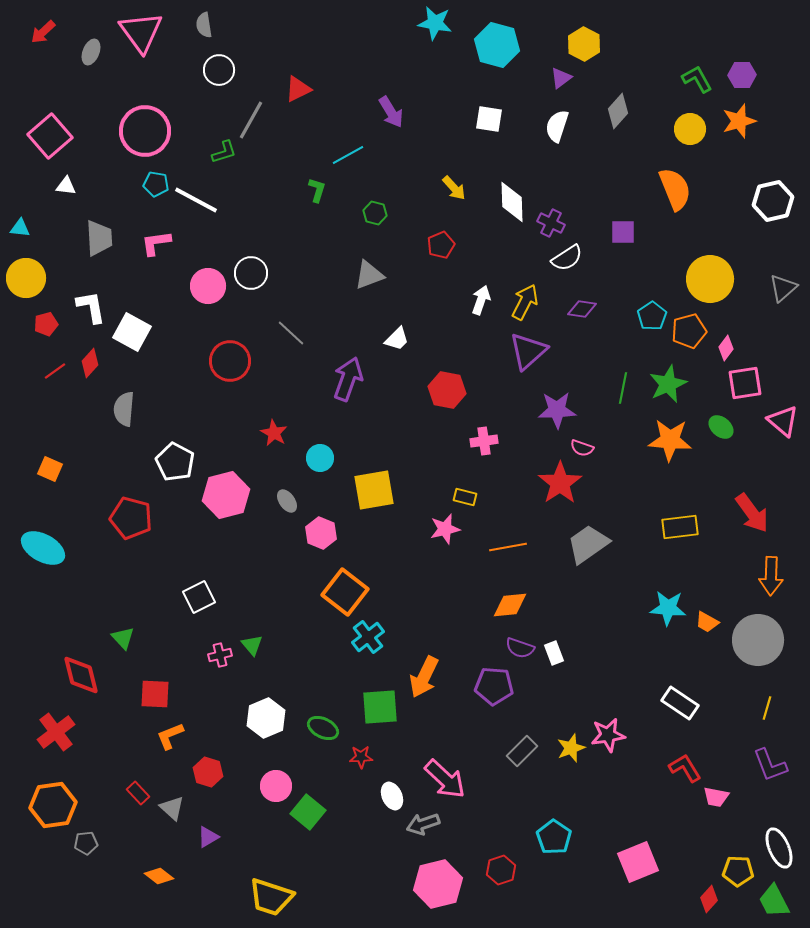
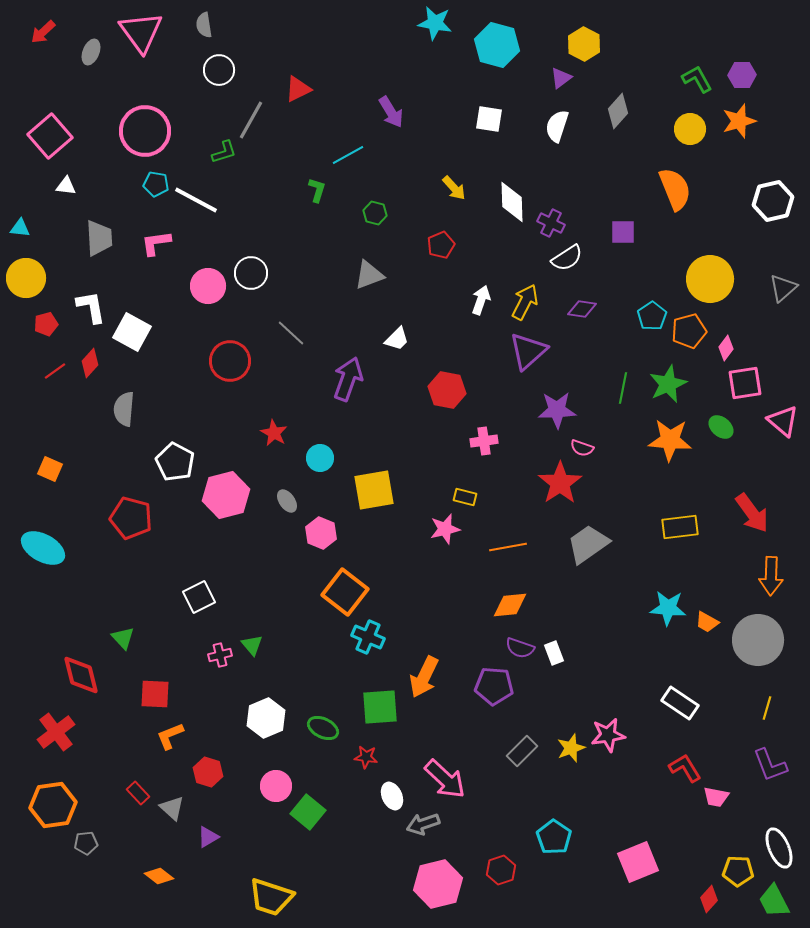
cyan cross at (368, 637): rotated 28 degrees counterclockwise
red star at (361, 757): moved 5 px right; rotated 10 degrees clockwise
